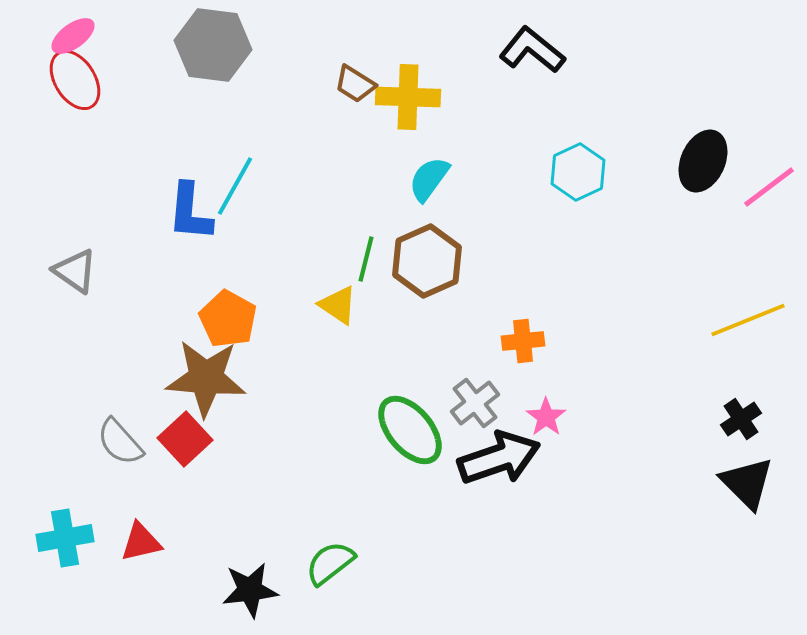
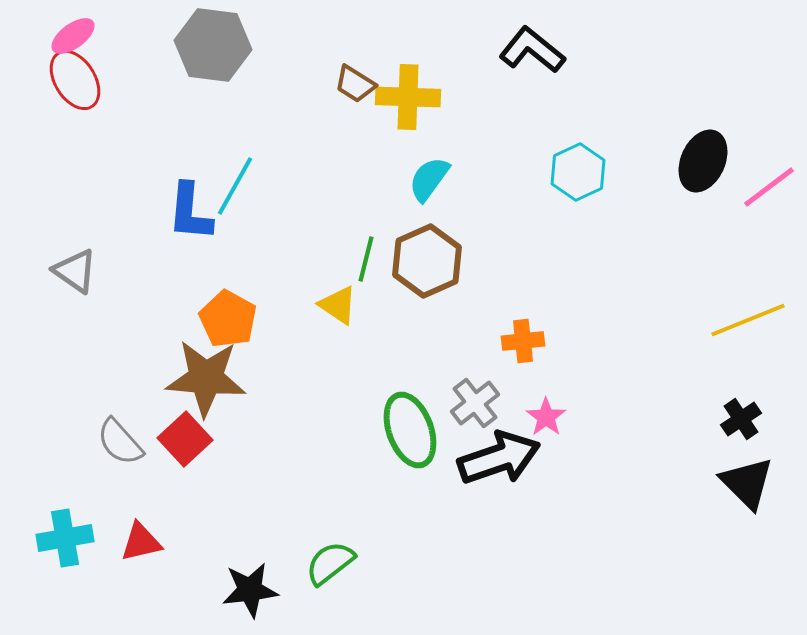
green ellipse: rotated 20 degrees clockwise
